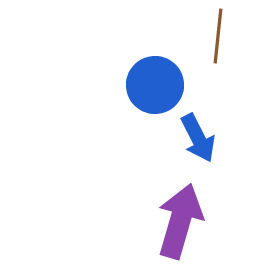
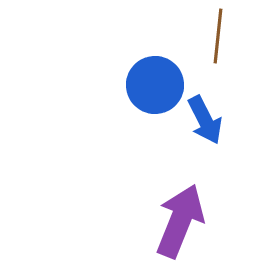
blue arrow: moved 7 px right, 18 px up
purple arrow: rotated 6 degrees clockwise
